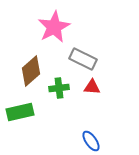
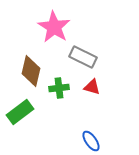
pink star: rotated 12 degrees counterclockwise
gray rectangle: moved 2 px up
brown diamond: rotated 36 degrees counterclockwise
red triangle: rotated 12 degrees clockwise
green rectangle: rotated 24 degrees counterclockwise
